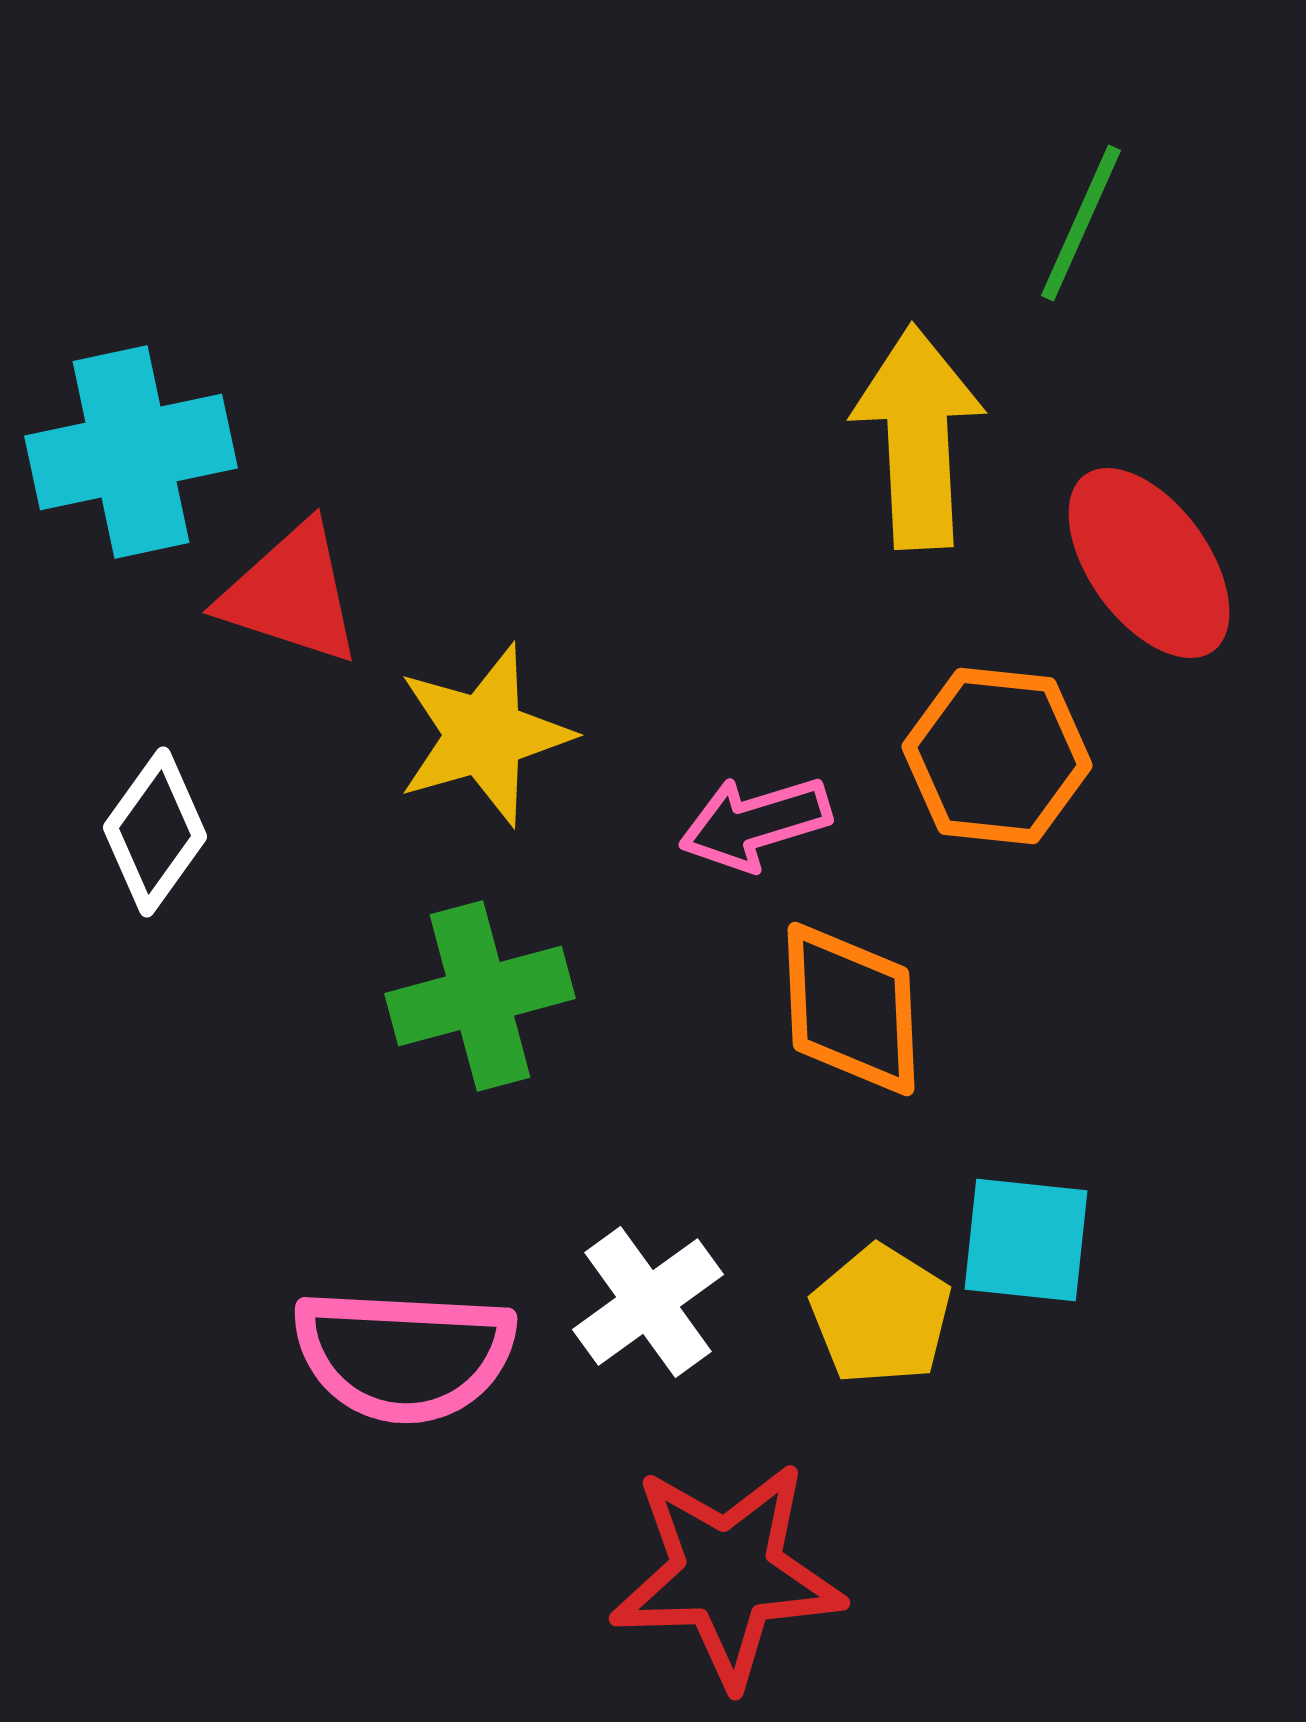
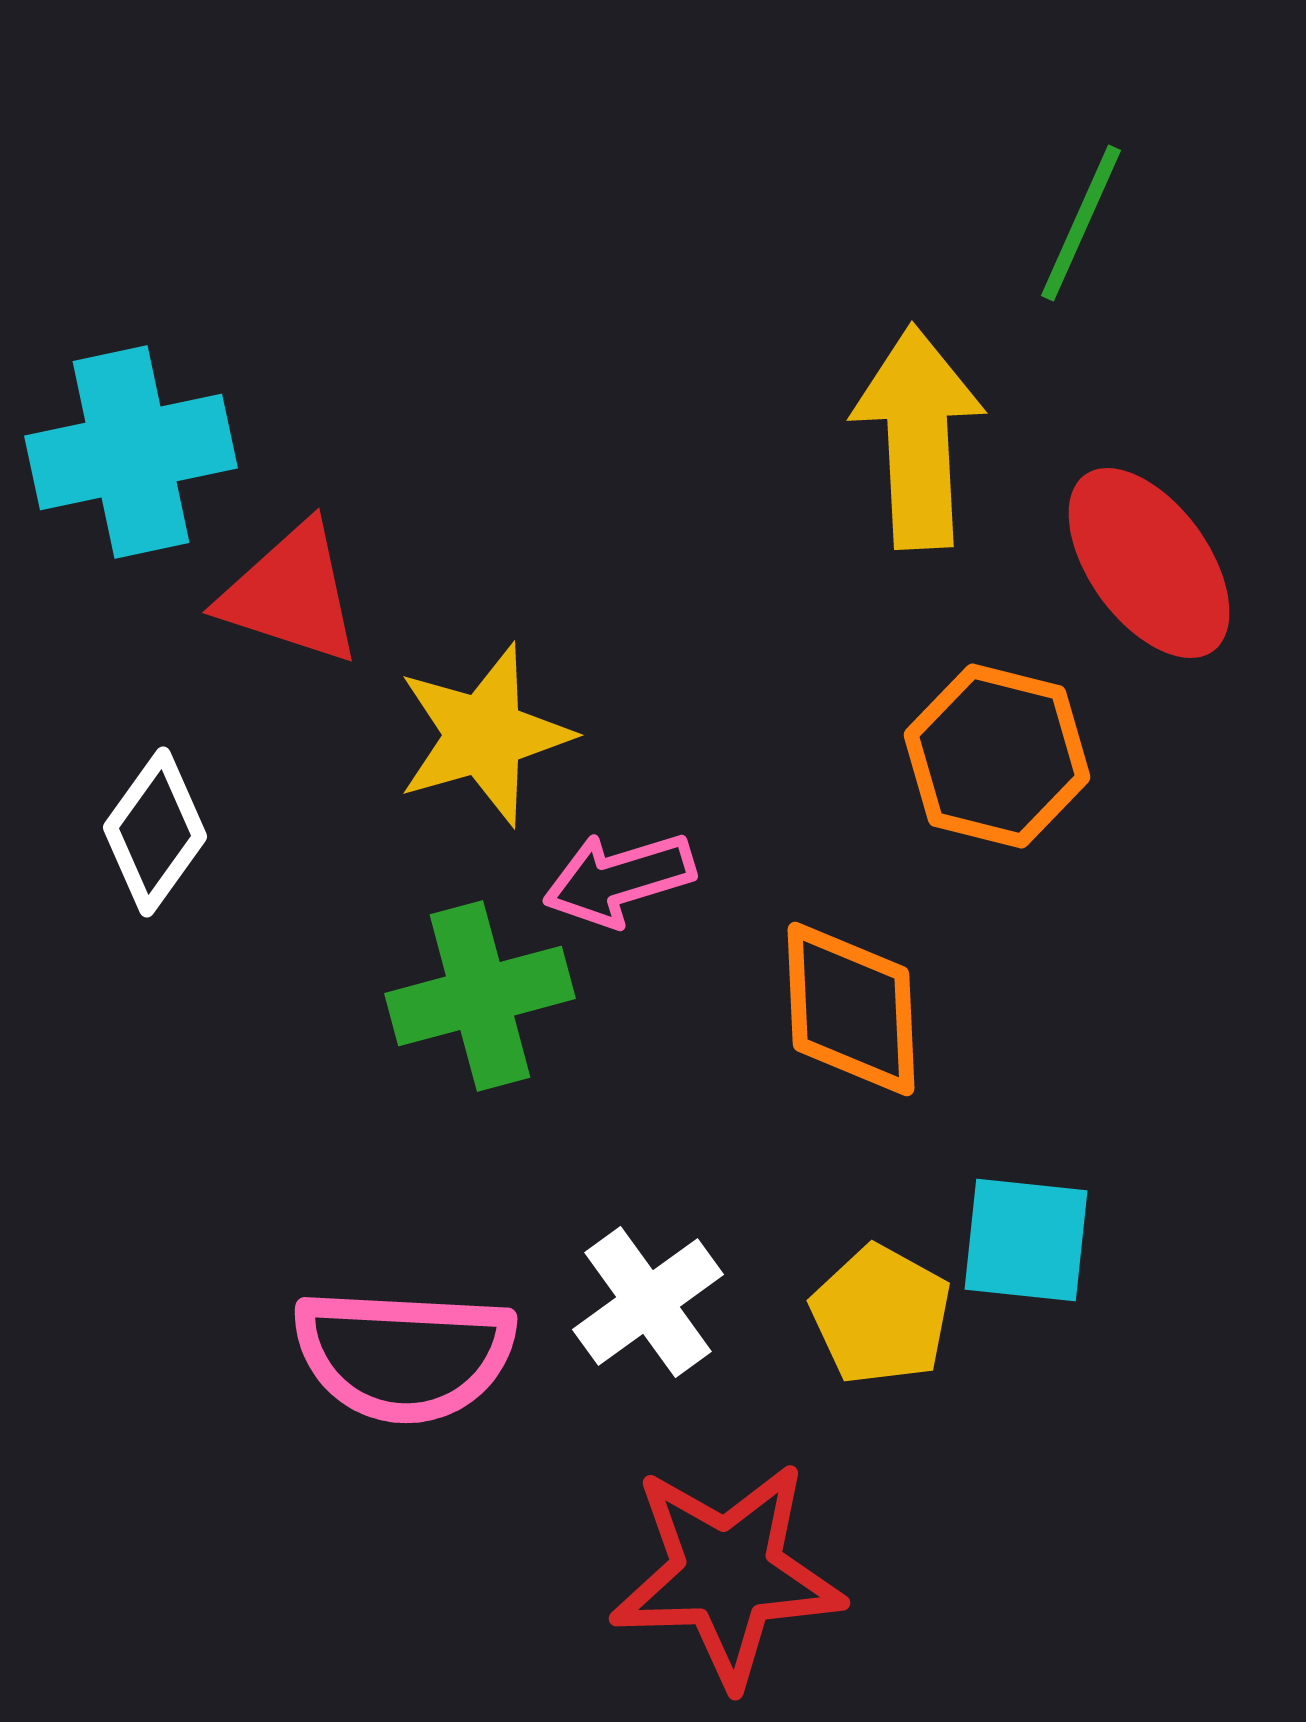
orange hexagon: rotated 8 degrees clockwise
pink arrow: moved 136 px left, 56 px down
yellow pentagon: rotated 3 degrees counterclockwise
